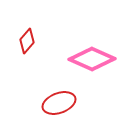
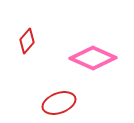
pink diamond: moved 1 px right, 1 px up
